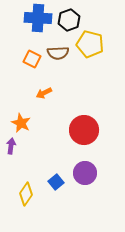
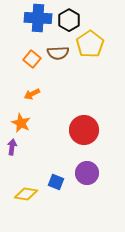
black hexagon: rotated 10 degrees counterclockwise
yellow pentagon: rotated 24 degrees clockwise
orange square: rotated 12 degrees clockwise
orange arrow: moved 12 px left, 1 px down
purple arrow: moved 1 px right, 1 px down
purple circle: moved 2 px right
blue square: rotated 28 degrees counterclockwise
yellow diamond: rotated 65 degrees clockwise
